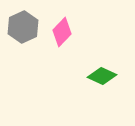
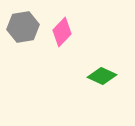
gray hexagon: rotated 16 degrees clockwise
